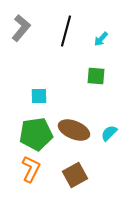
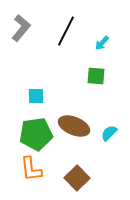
black line: rotated 12 degrees clockwise
cyan arrow: moved 1 px right, 4 px down
cyan square: moved 3 px left
brown ellipse: moved 4 px up
orange L-shape: rotated 148 degrees clockwise
brown square: moved 2 px right, 3 px down; rotated 15 degrees counterclockwise
